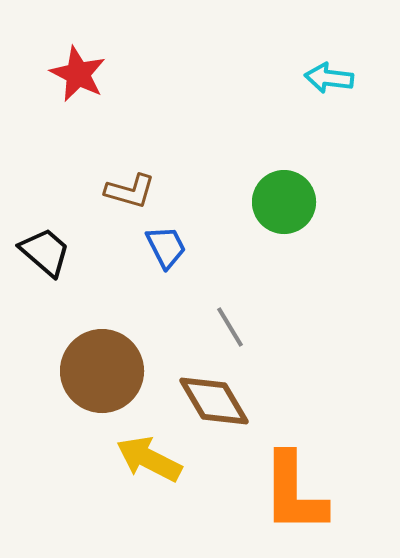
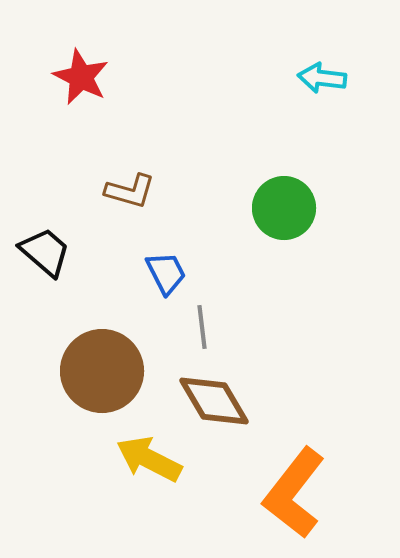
red star: moved 3 px right, 3 px down
cyan arrow: moved 7 px left
green circle: moved 6 px down
blue trapezoid: moved 26 px down
gray line: moved 28 px left; rotated 24 degrees clockwise
orange L-shape: rotated 38 degrees clockwise
